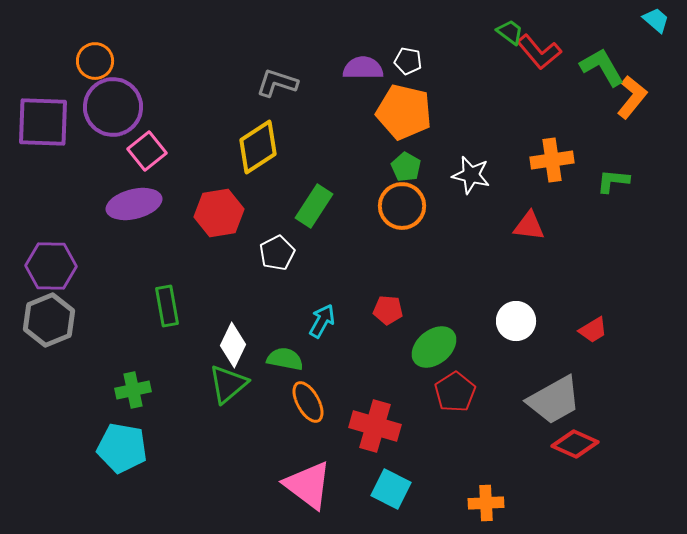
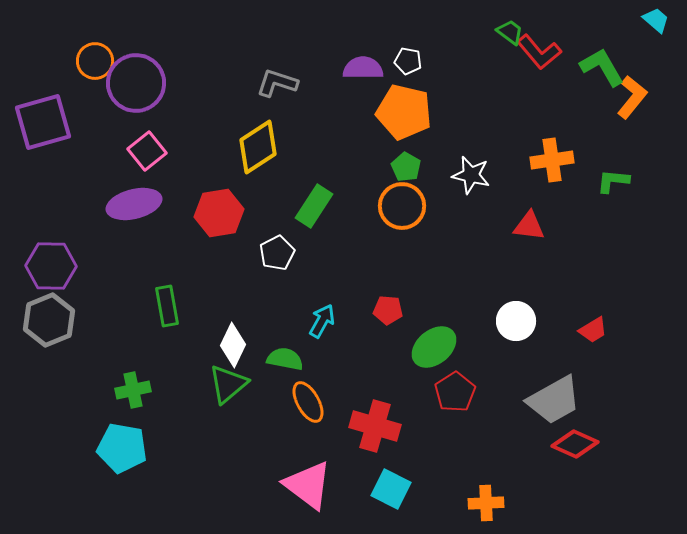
purple circle at (113, 107): moved 23 px right, 24 px up
purple square at (43, 122): rotated 18 degrees counterclockwise
